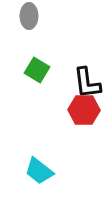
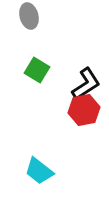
gray ellipse: rotated 15 degrees counterclockwise
black L-shape: moved 1 px left, 1 px down; rotated 116 degrees counterclockwise
red hexagon: rotated 12 degrees counterclockwise
